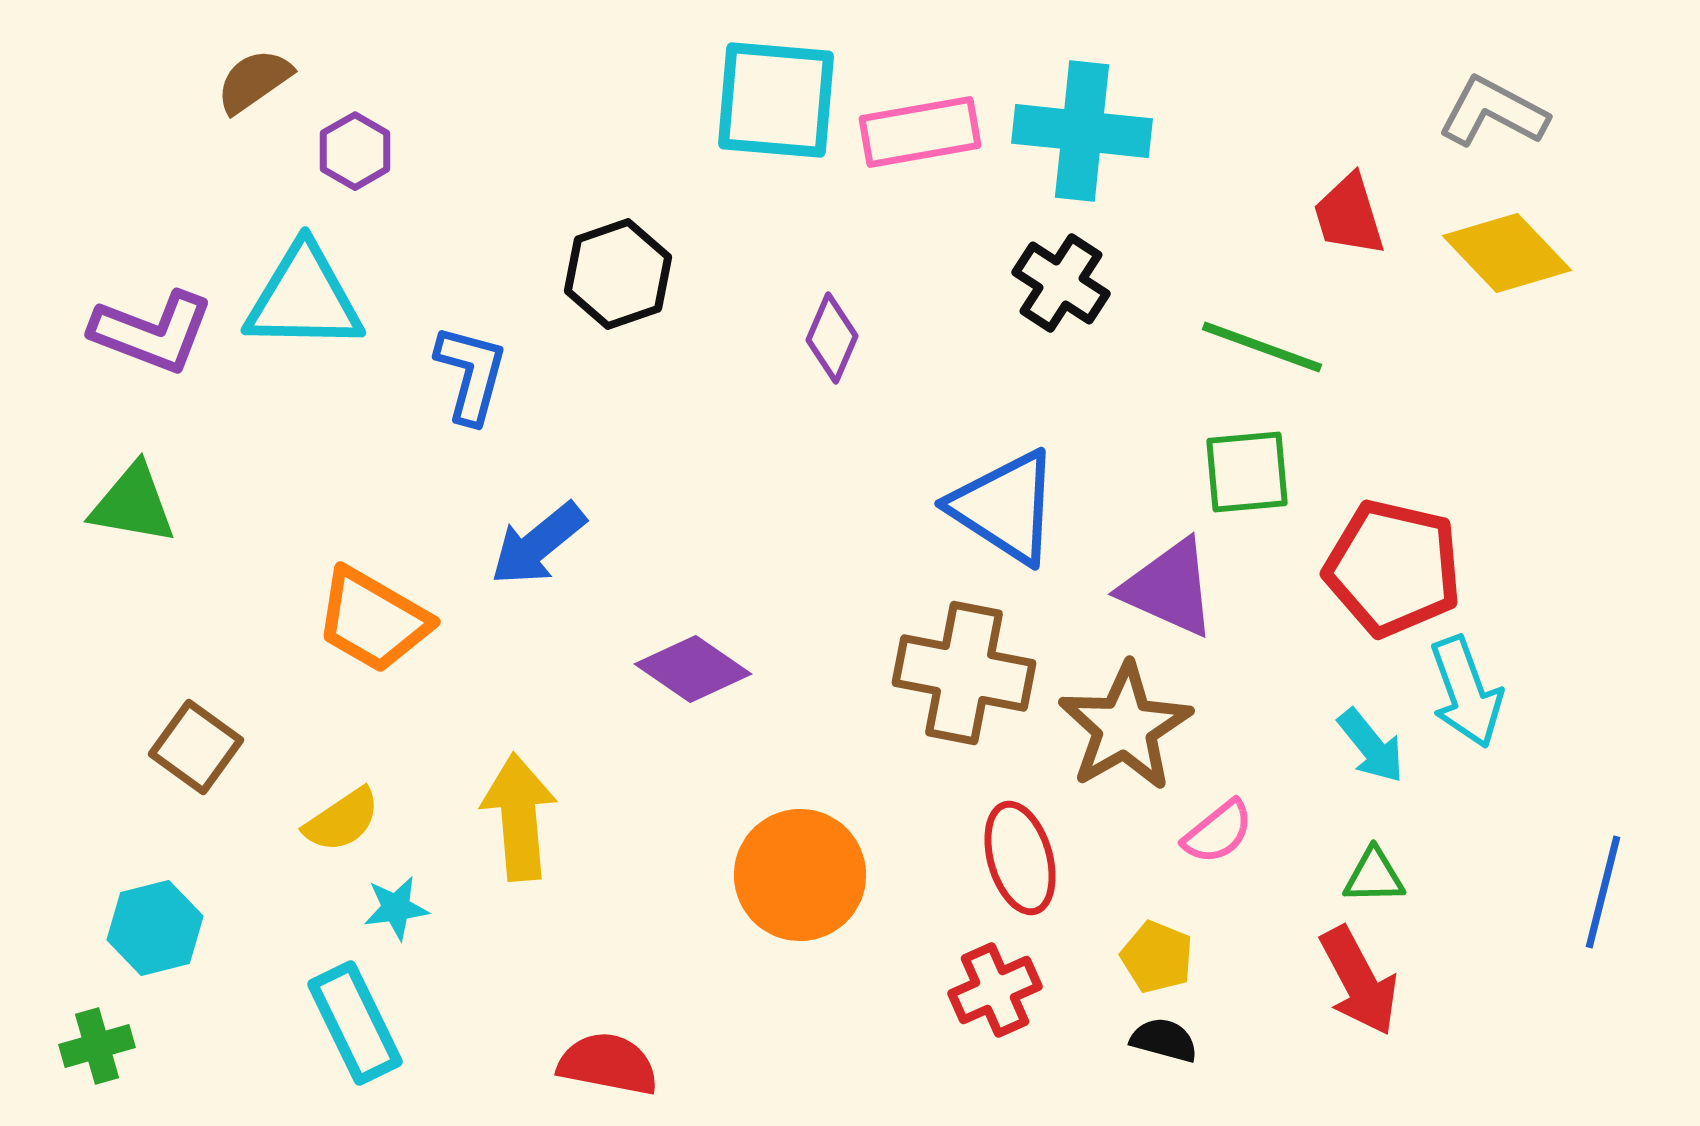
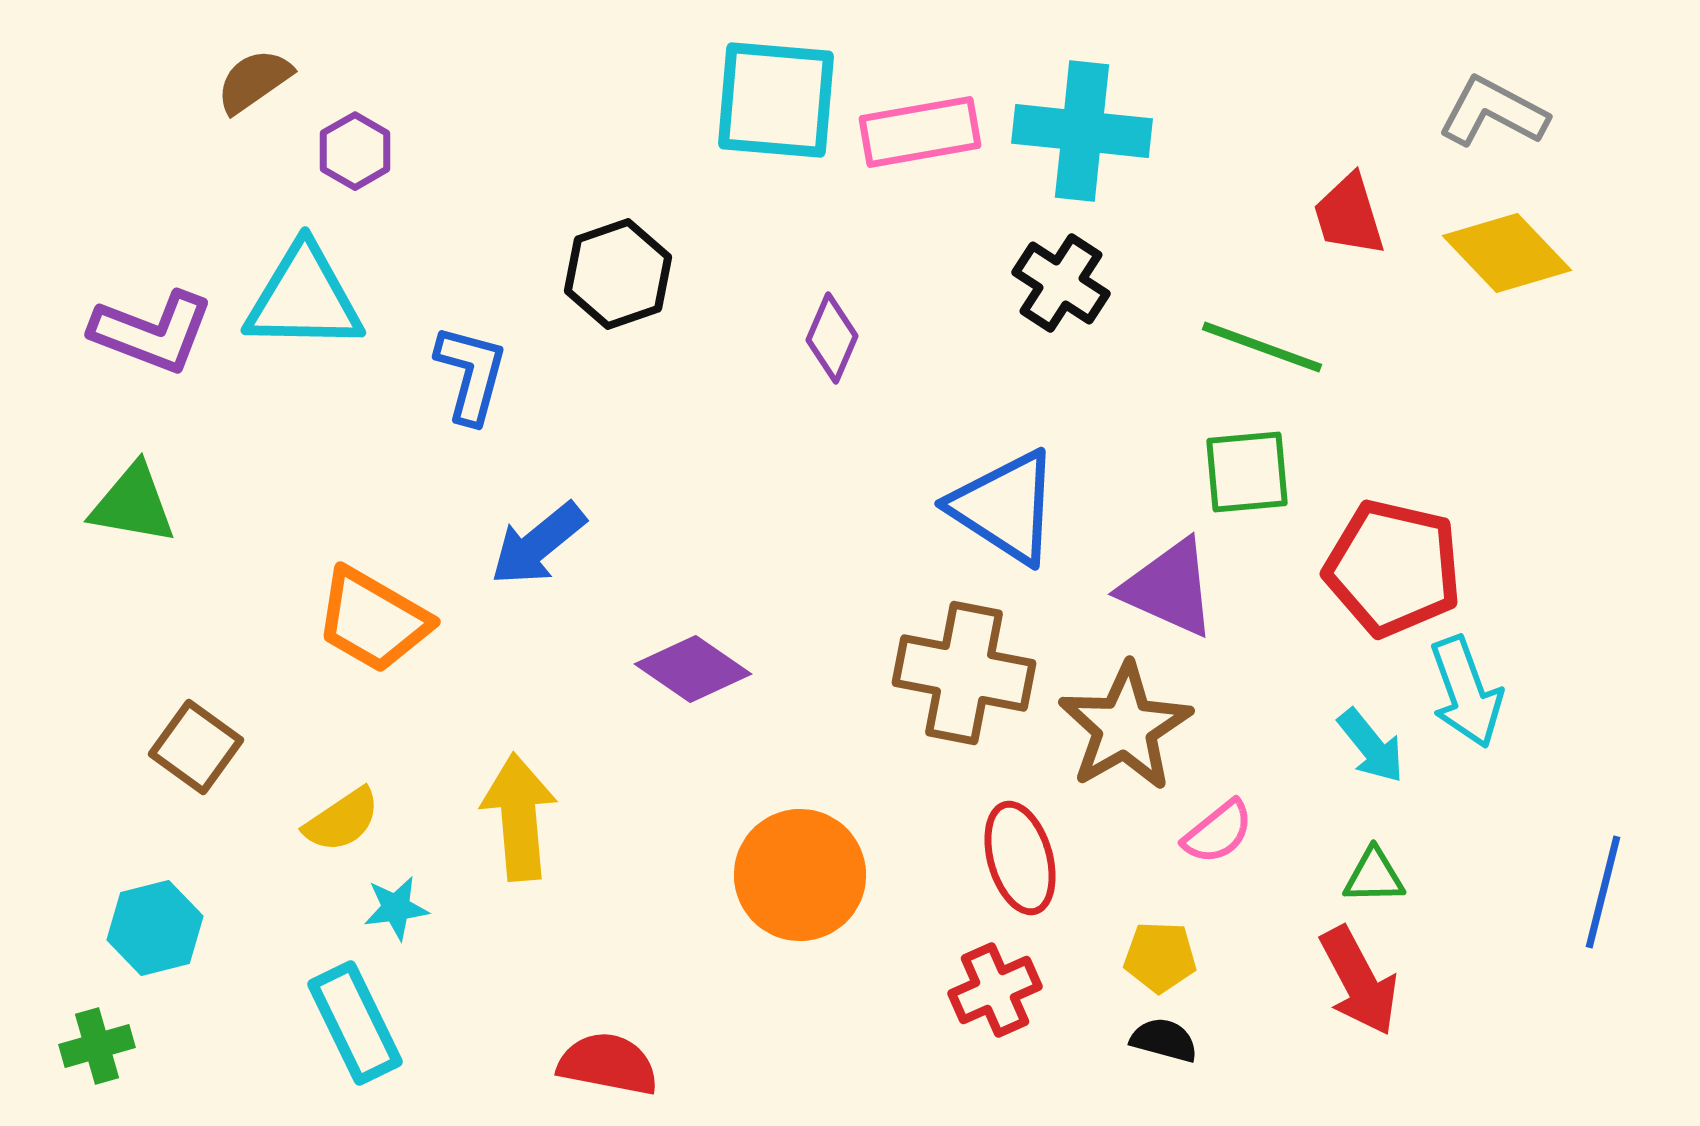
yellow pentagon at (1157, 957): moved 3 px right; rotated 20 degrees counterclockwise
